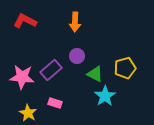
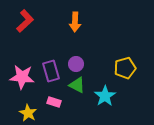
red L-shape: rotated 110 degrees clockwise
purple circle: moved 1 px left, 8 px down
purple rectangle: moved 1 px down; rotated 65 degrees counterclockwise
green triangle: moved 18 px left, 11 px down
pink rectangle: moved 1 px left, 1 px up
